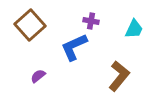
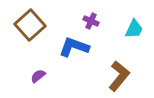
purple cross: rotated 14 degrees clockwise
blue L-shape: rotated 44 degrees clockwise
